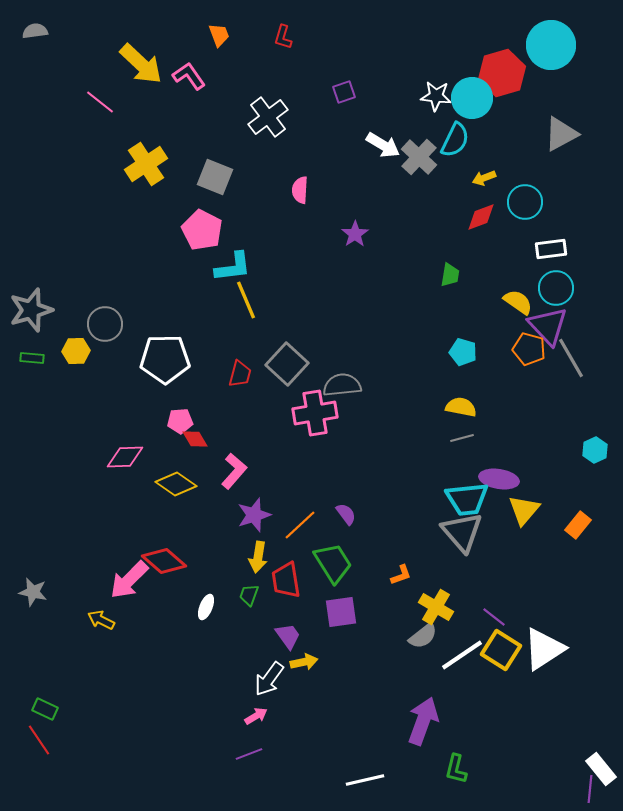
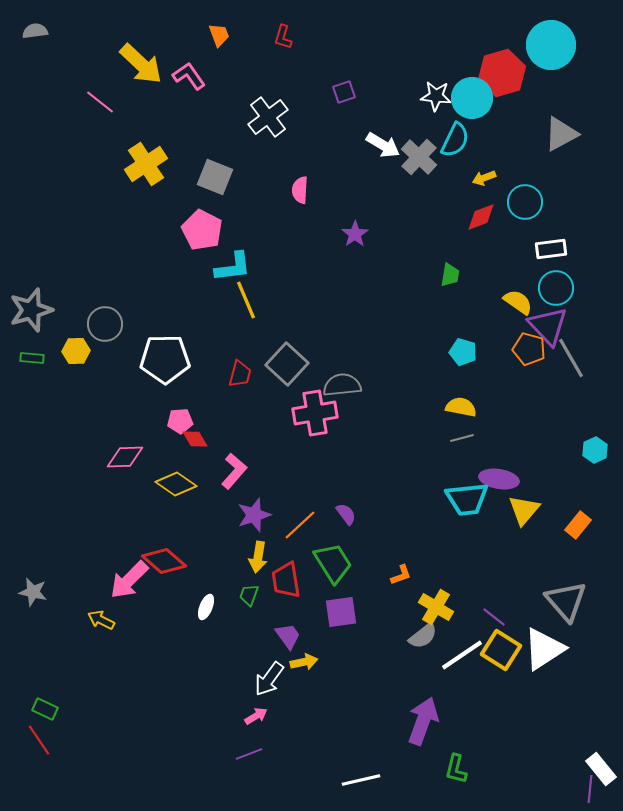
gray triangle at (462, 532): moved 104 px right, 69 px down
white line at (365, 780): moved 4 px left
